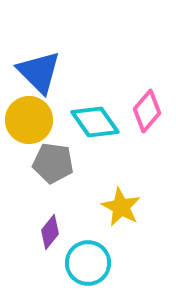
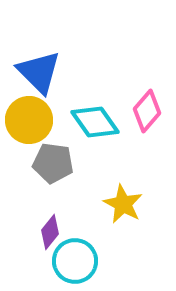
yellow star: moved 2 px right, 3 px up
cyan circle: moved 13 px left, 2 px up
